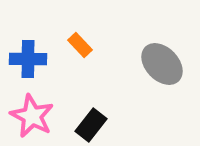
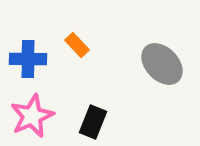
orange rectangle: moved 3 px left
pink star: rotated 21 degrees clockwise
black rectangle: moved 2 px right, 3 px up; rotated 16 degrees counterclockwise
